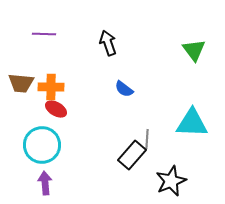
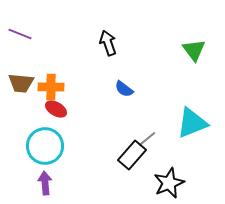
purple line: moved 24 px left; rotated 20 degrees clockwise
cyan triangle: rotated 24 degrees counterclockwise
gray line: rotated 48 degrees clockwise
cyan circle: moved 3 px right, 1 px down
black star: moved 2 px left, 2 px down
